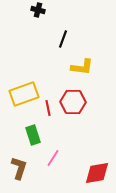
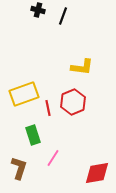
black line: moved 23 px up
red hexagon: rotated 25 degrees counterclockwise
